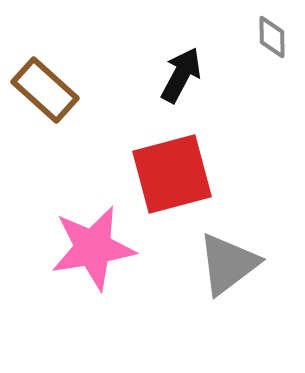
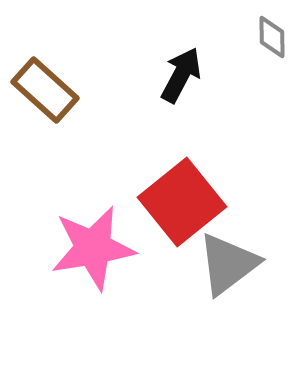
red square: moved 10 px right, 28 px down; rotated 24 degrees counterclockwise
